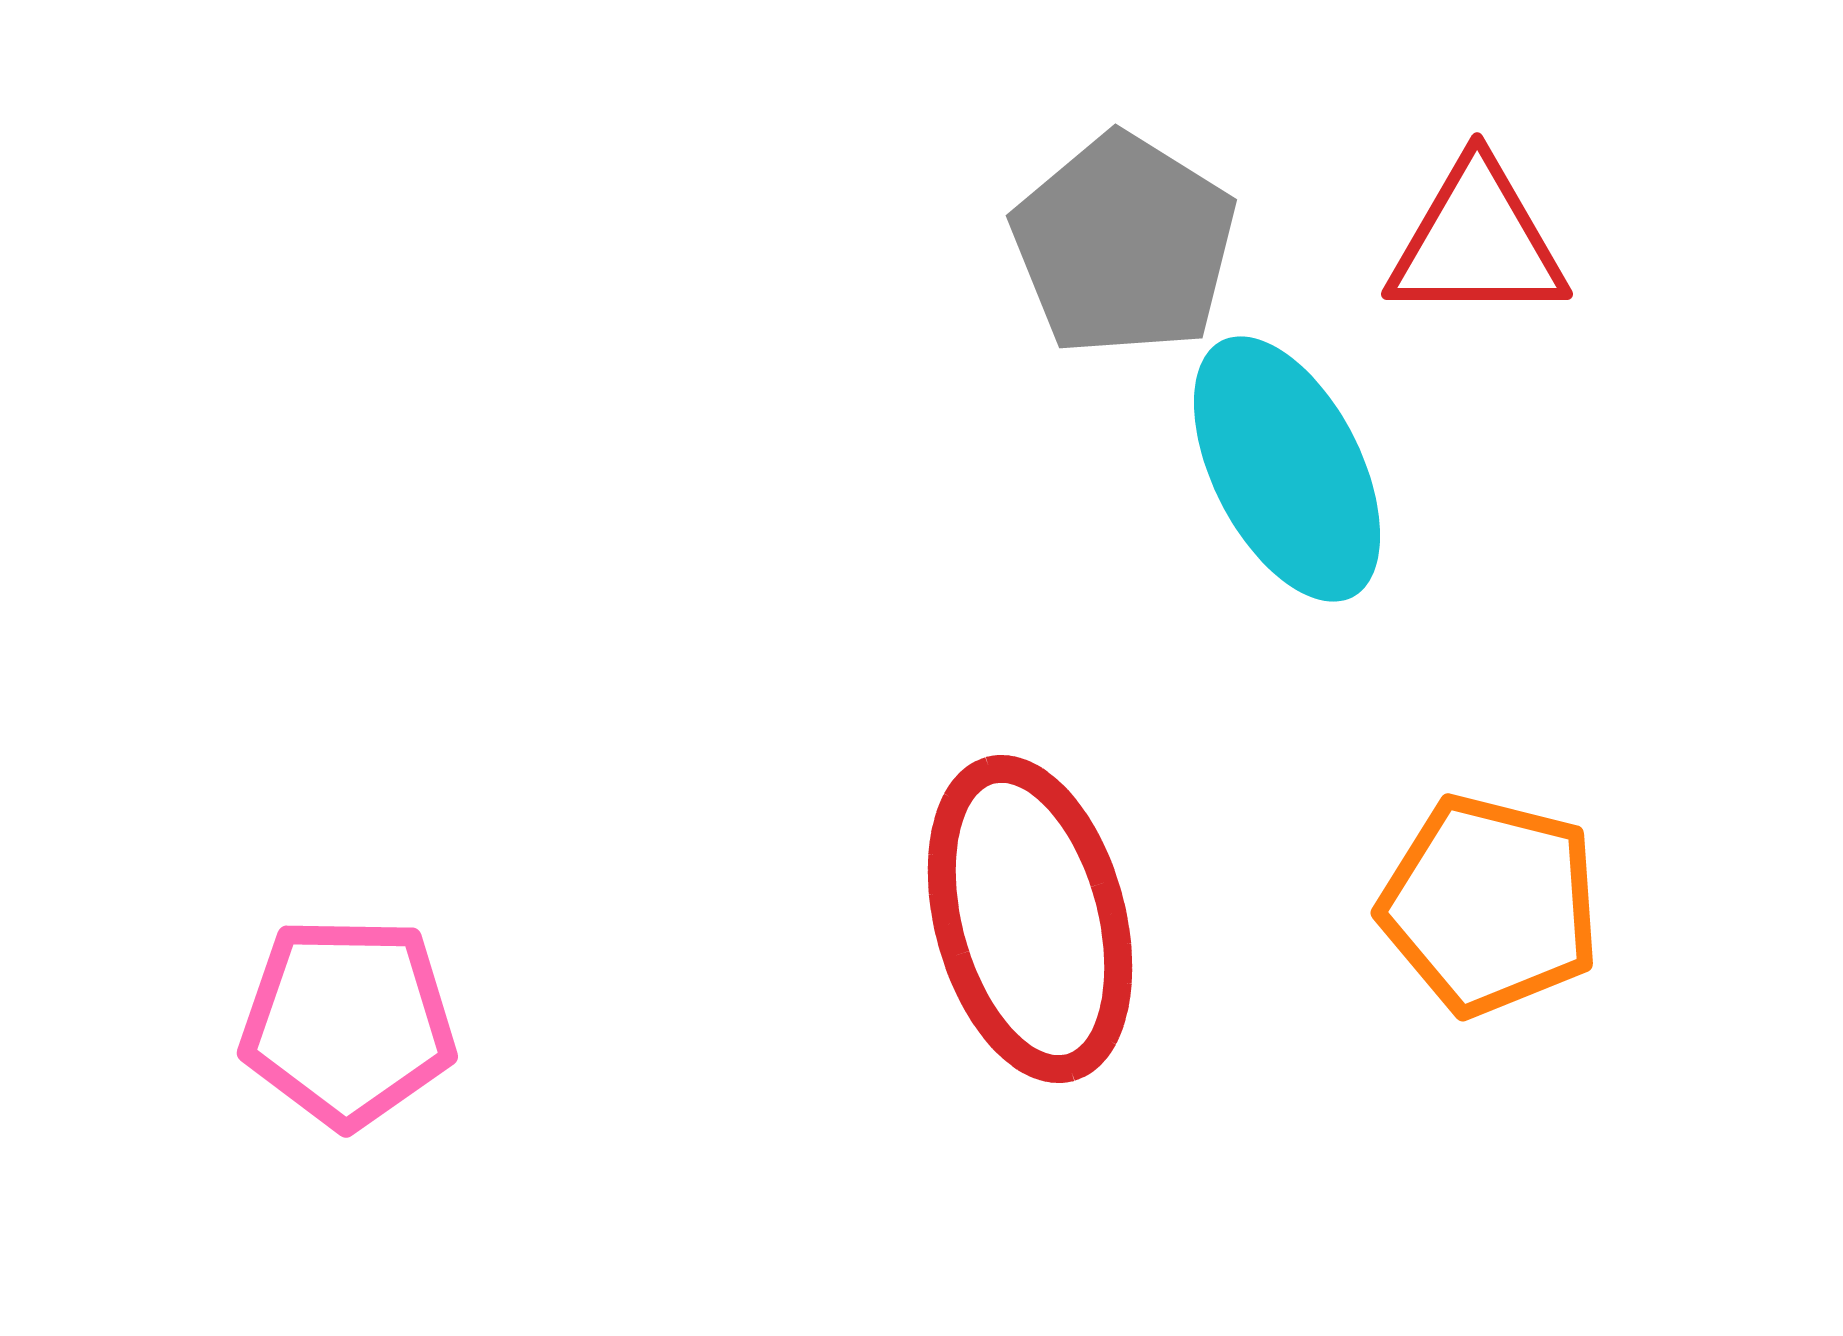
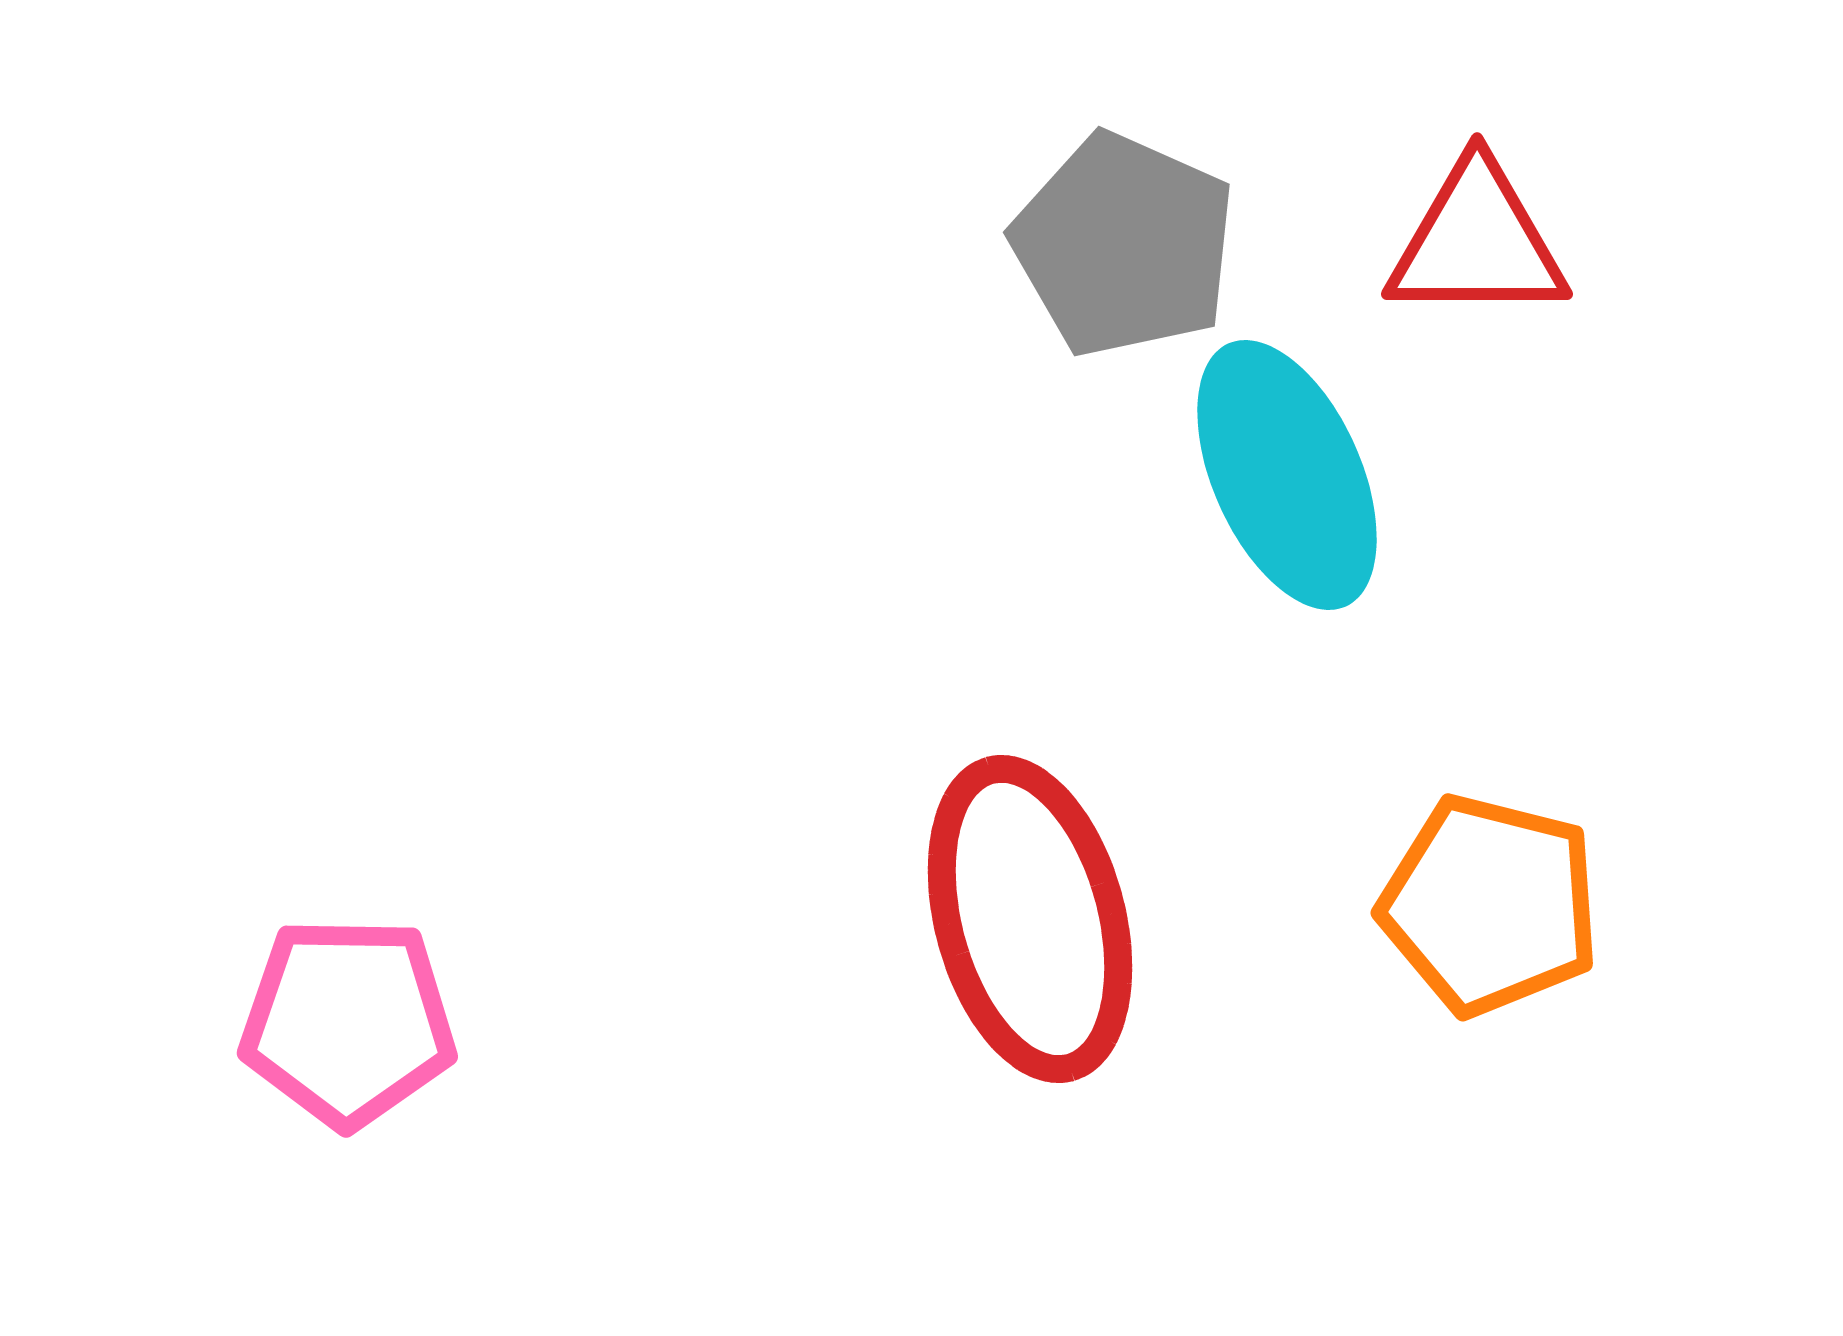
gray pentagon: rotated 8 degrees counterclockwise
cyan ellipse: moved 6 px down; rotated 3 degrees clockwise
